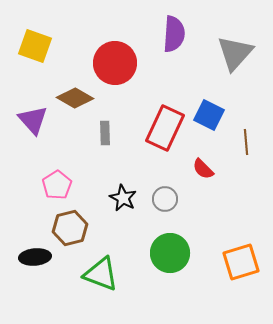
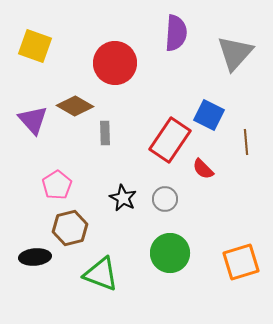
purple semicircle: moved 2 px right, 1 px up
brown diamond: moved 8 px down
red rectangle: moved 5 px right, 12 px down; rotated 9 degrees clockwise
